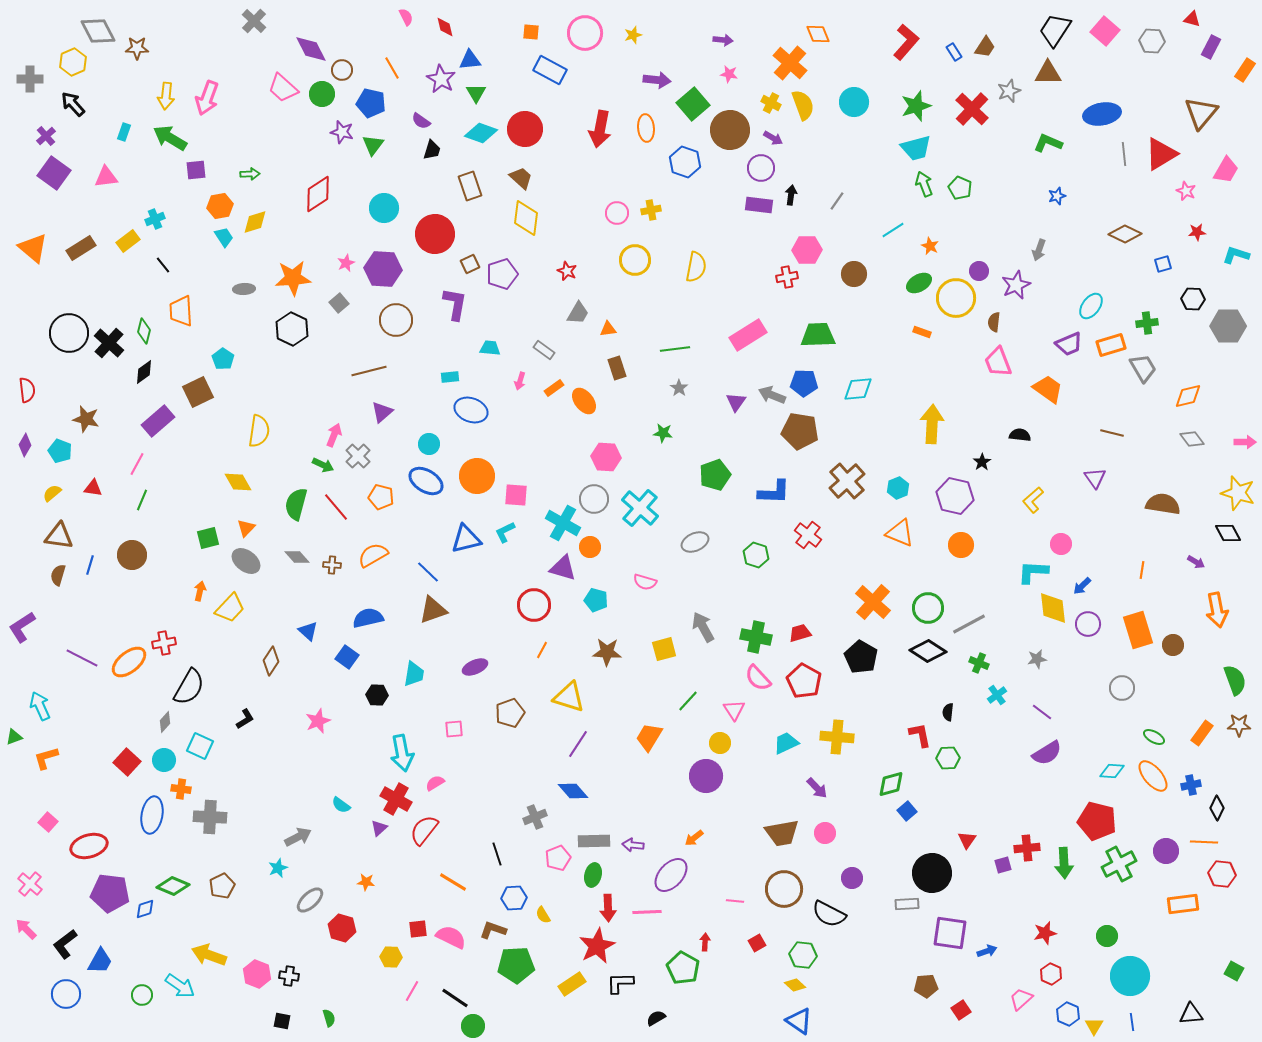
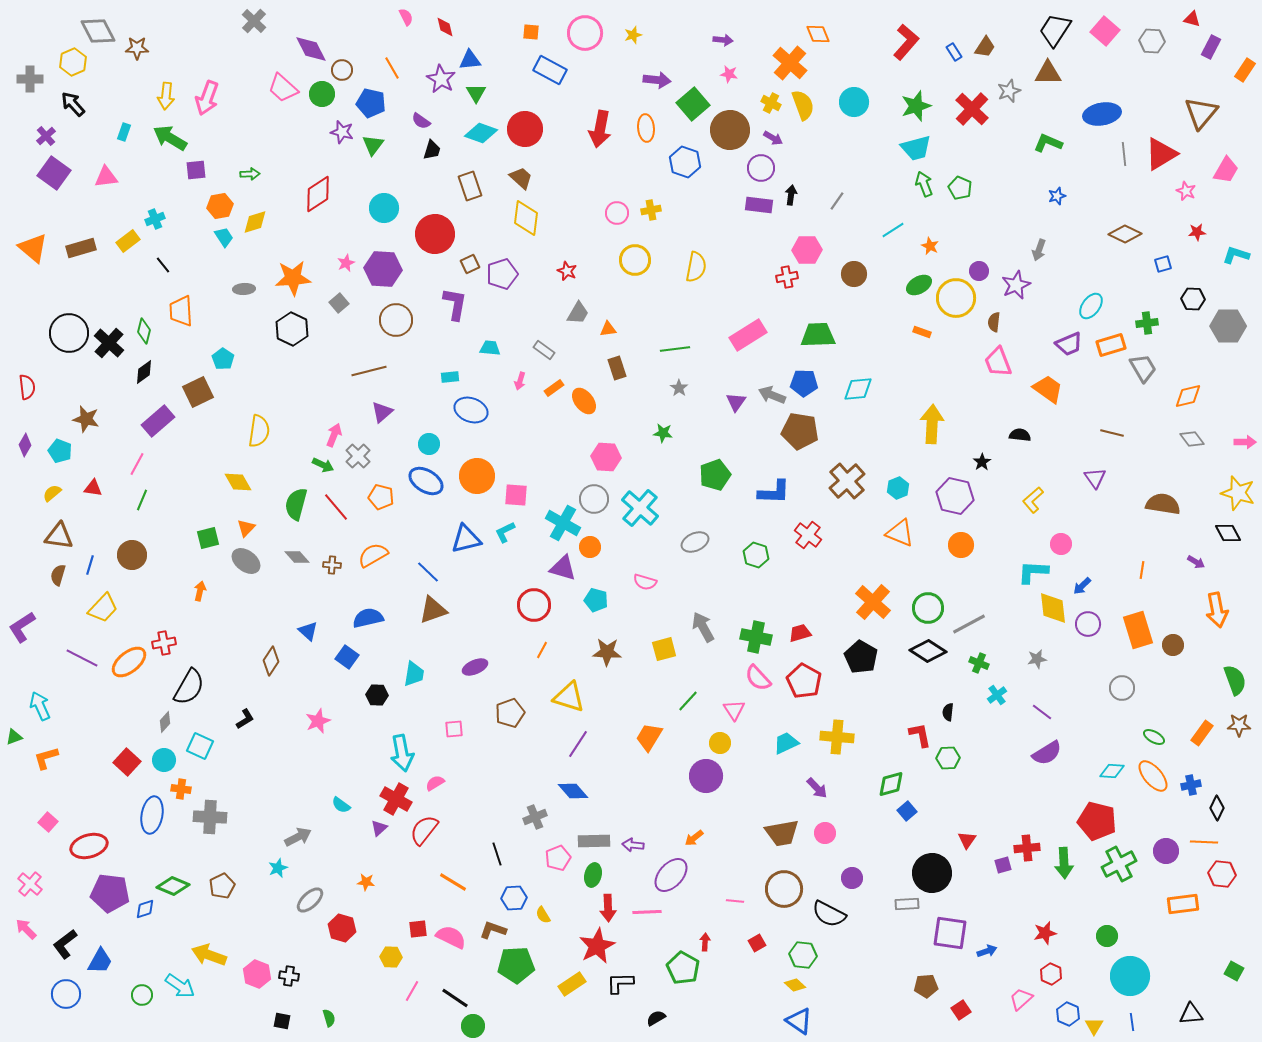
brown rectangle at (81, 248): rotated 16 degrees clockwise
green ellipse at (919, 283): moved 2 px down
red semicircle at (27, 390): moved 3 px up
yellow trapezoid at (230, 608): moved 127 px left
